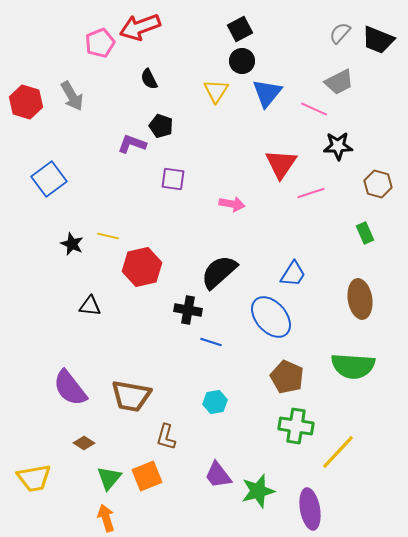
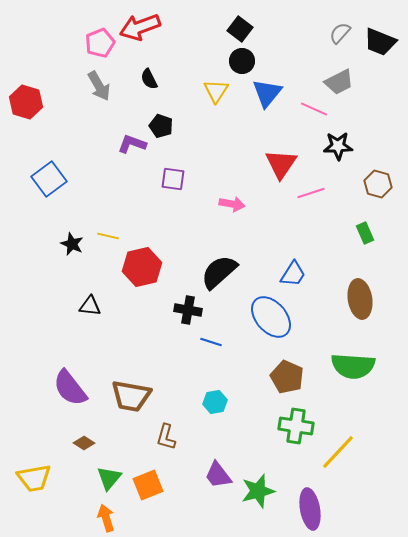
black square at (240, 29): rotated 25 degrees counterclockwise
black trapezoid at (378, 40): moved 2 px right, 2 px down
gray arrow at (72, 96): moved 27 px right, 10 px up
orange square at (147, 476): moved 1 px right, 9 px down
